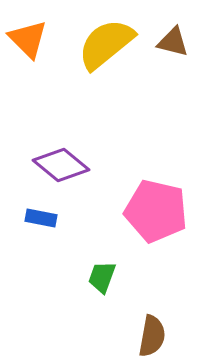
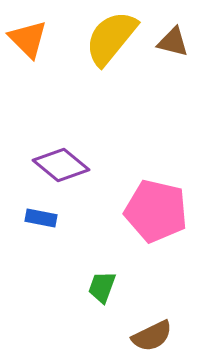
yellow semicircle: moved 5 px right, 6 px up; rotated 12 degrees counterclockwise
green trapezoid: moved 10 px down
brown semicircle: rotated 54 degrees clockwise
